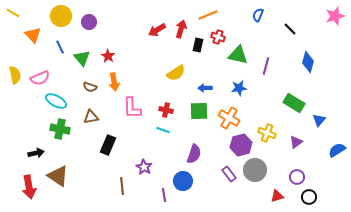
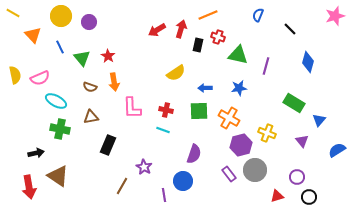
purple triangle at (296, 142): moved 6 px right, 1 px up; rotated 32 degrees counterclockwise
brown line at (122, 186): rotated 36 degrees clockwise
